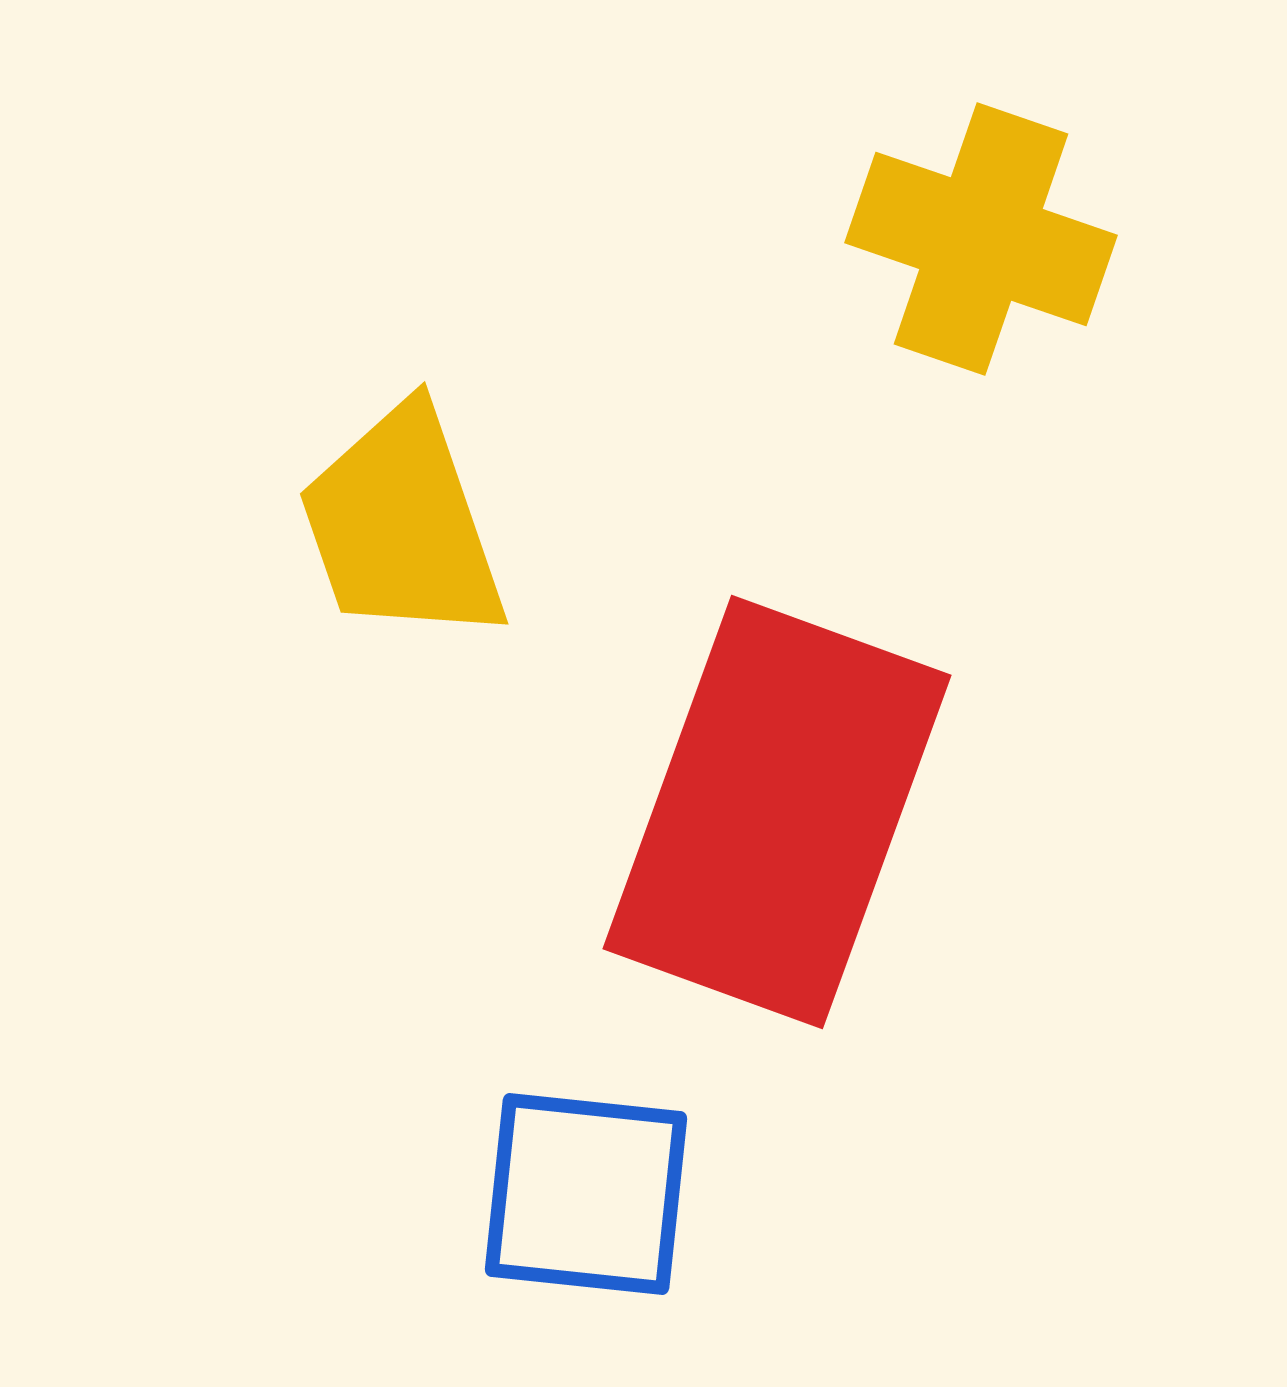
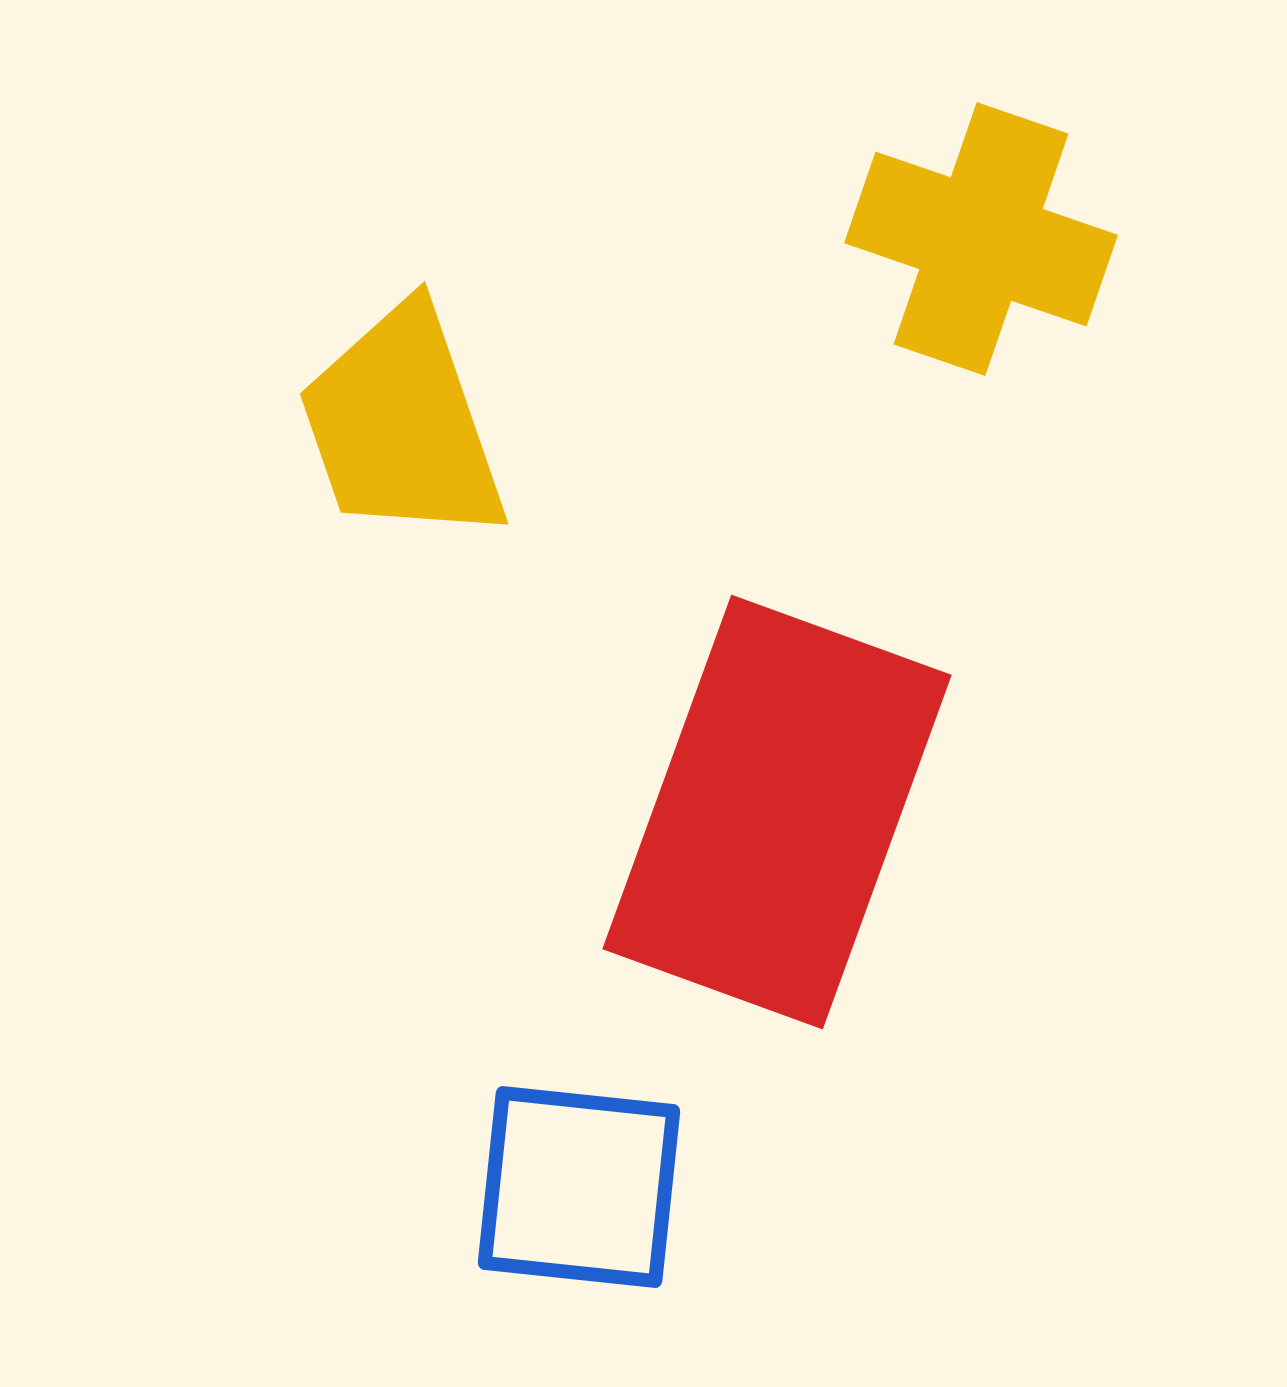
yellow trapezoid: moved 100 px up
blue square: moved 7 px left, 7 px up
